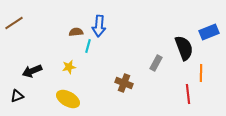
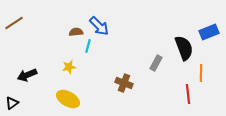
blue arrow: rotated 50 degrees counterclockwise
black arrow: moved 5 px left, 4 px down
black triangle: moved 5 px left, 7 px down; rotated 16 degrees counterclockwise
